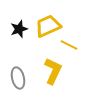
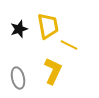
yellow trapezoid: rotated 104 degrees clockwise
